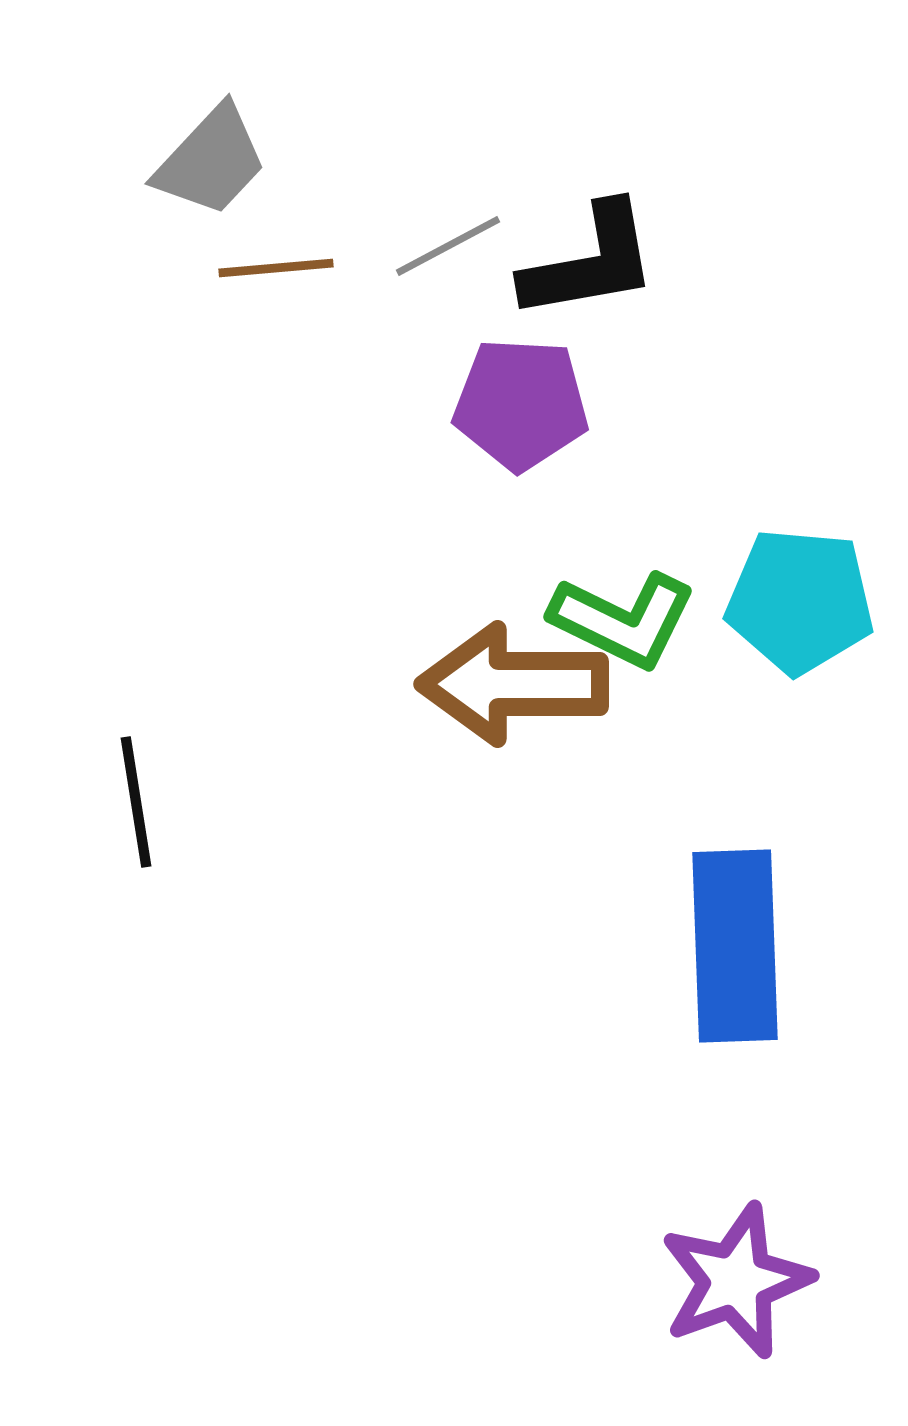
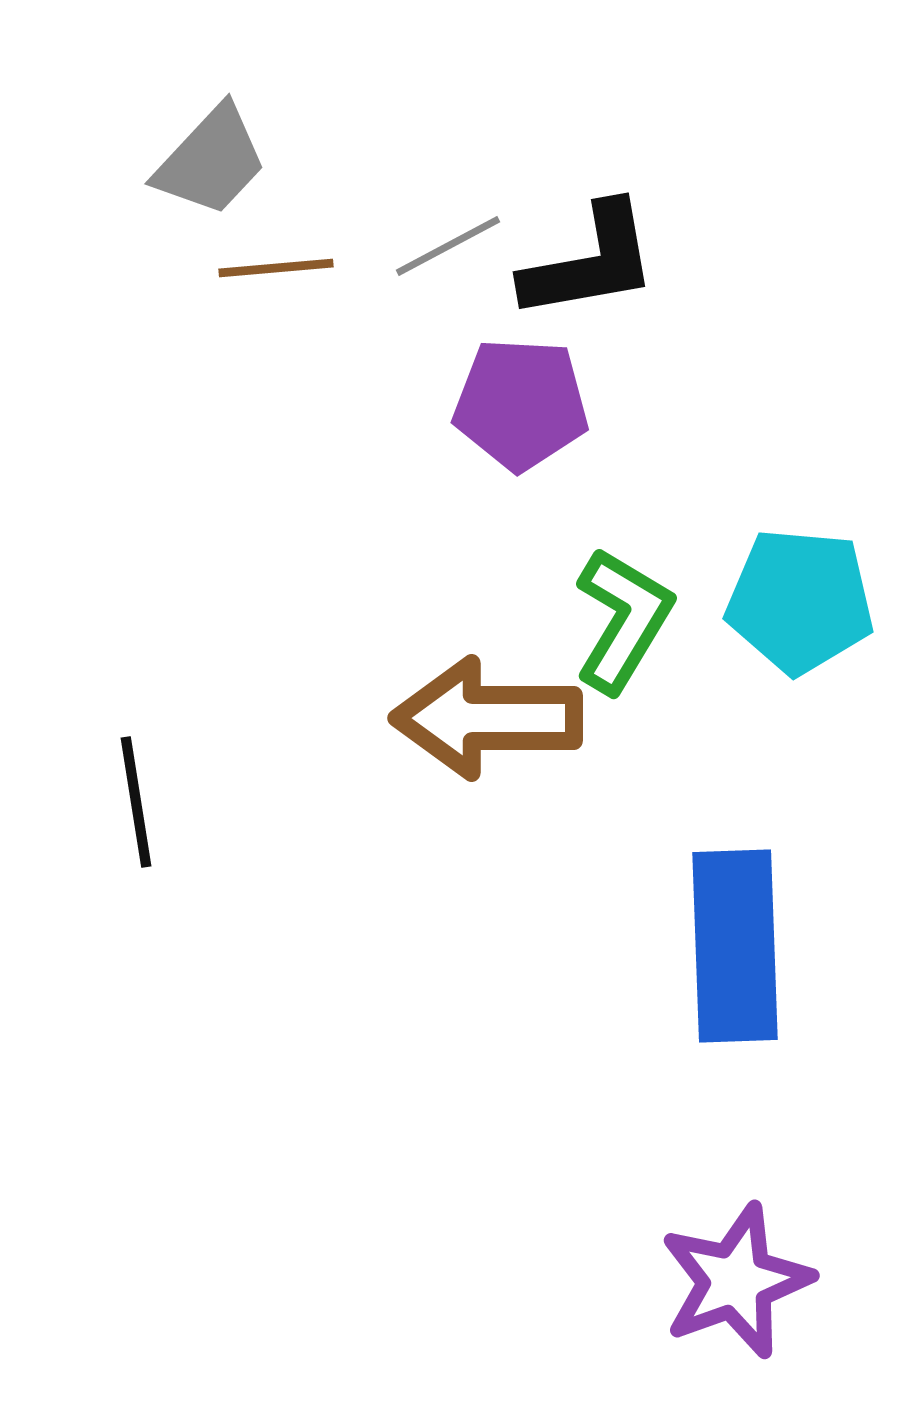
green L-shape: rotated 85 degrees counterclockwise
brown arrow: moved 26 px left, 34 px down
